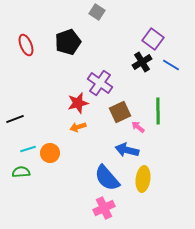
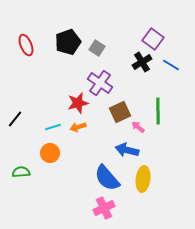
gray square: moved 36 px down
black line: rotated 30 degrees counterclockwise
cyan line: moved 25 px right, 22 px up
